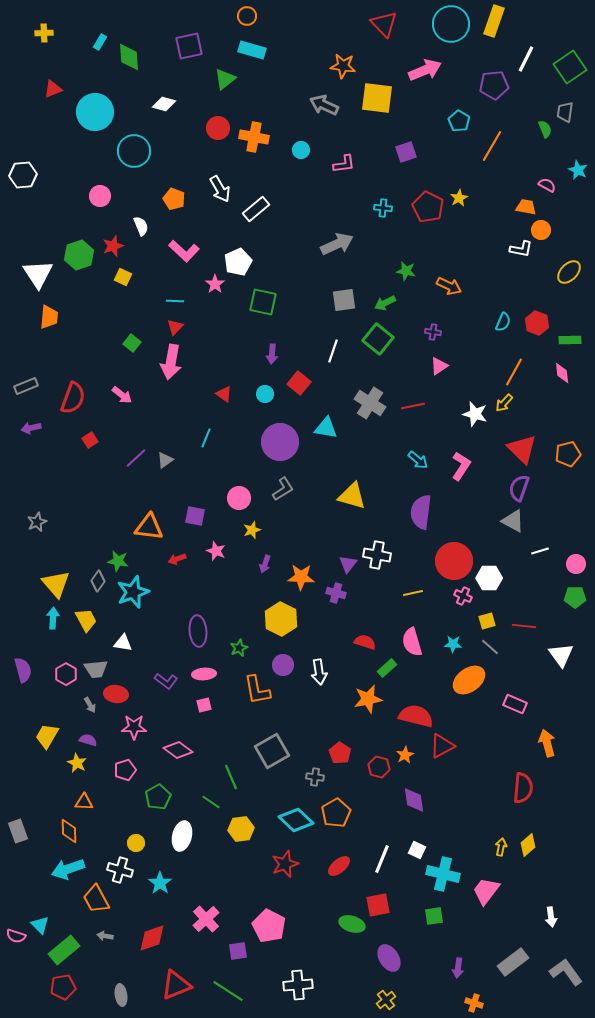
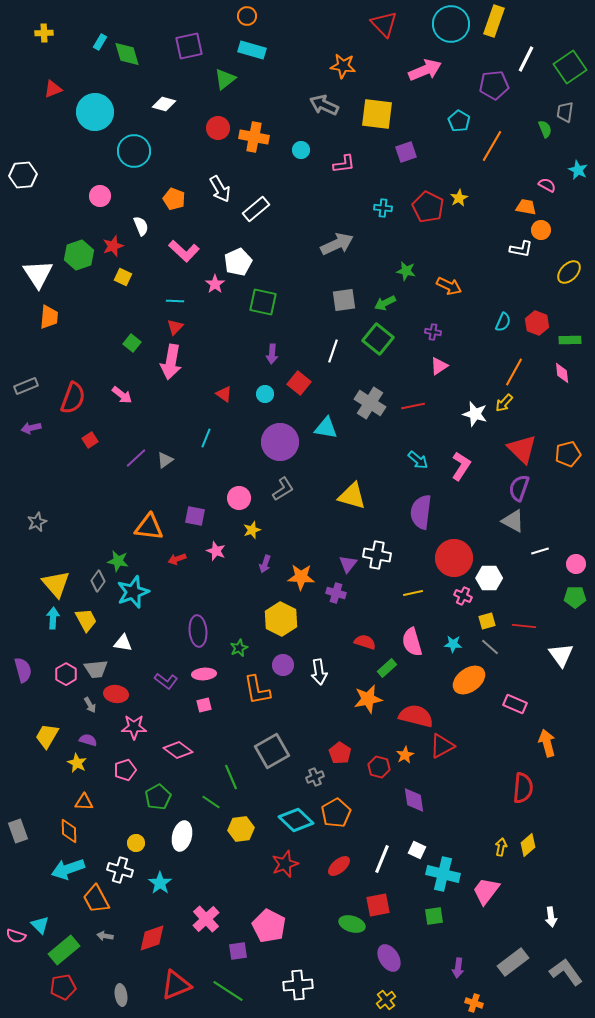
green diamond at (129, 57): moved 2 px left, 3 px up; rotated 12 degrees counterclockwise
yellow square at (377, 98): moved 16 px down
red circle at (454, 561): moved 3 px up
gray cross at (315, 777): rotated 30 degrees counterclockwise
